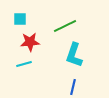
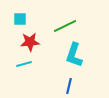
blue line: moved 4 px left, 1 px up
